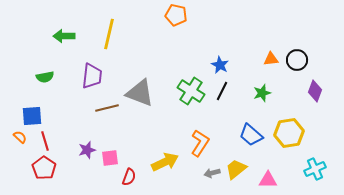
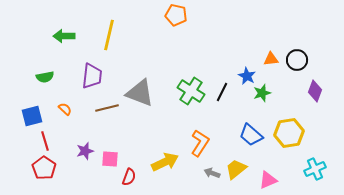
yellow line: moved 1 px down
blue star: moved 27 px right, 11 px down
black line: moved 1 px down
blue square: rotated 10 degrees counterclockwise
orange semicircle: moved 45 px right, 28 px up
purple star: moved 2 px left, 1 px down
pink square: moved 1 px down; rotated 12 degrees clockwise
gray arrow: rotated 35 degrees clockwise
pink triangle: rotated 24 degrees counterclockwise
